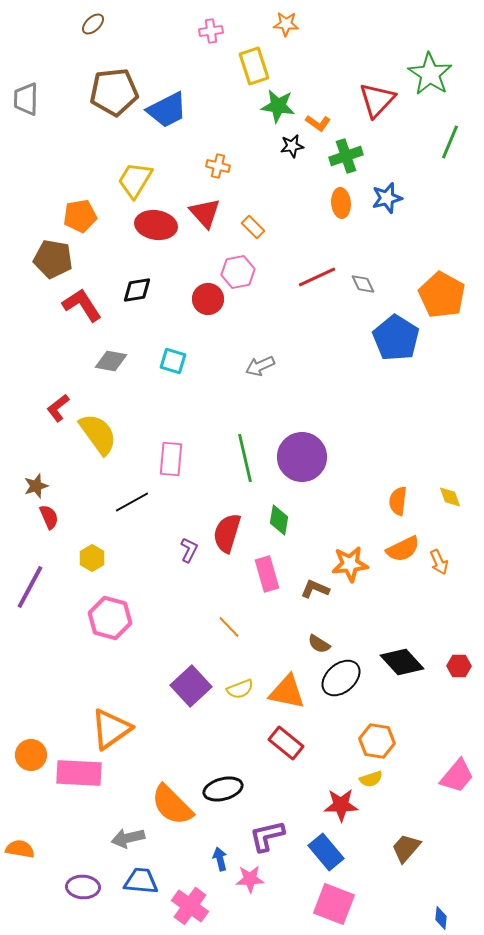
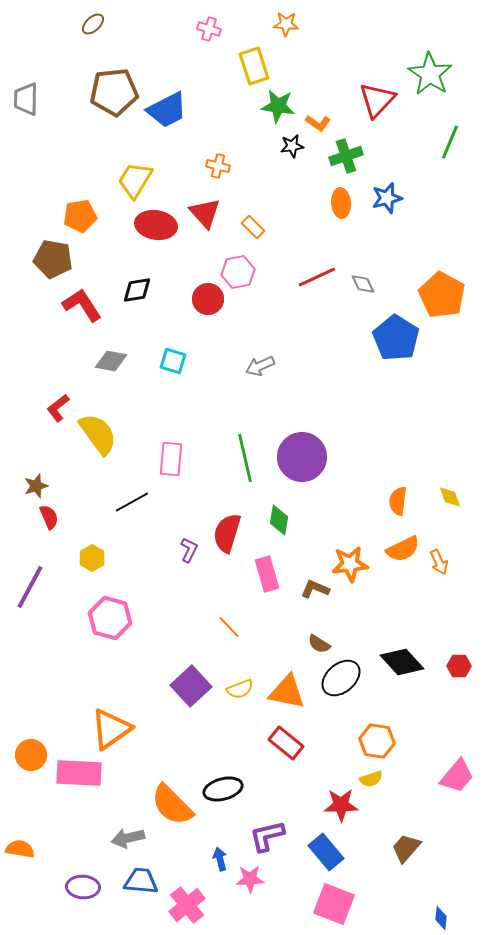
pink cross at (211, 31): moved 2 px left, 2 px up; rotated 25 degrees clockwise
pink cross at (190, 906): moved 3 px left, 1 px up; rotated 15 degrees clockwise
